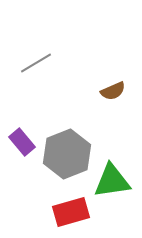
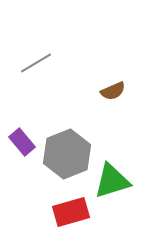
green triangle: rotated 9 degrees counterclockwise
